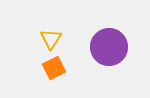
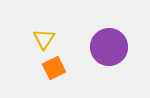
yellow triangle: moved 7 px left
